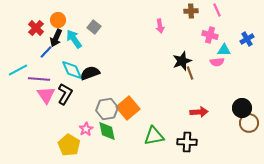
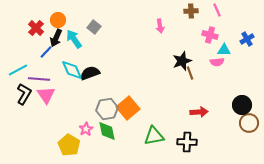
black L-shape: moved 41 px left
black circle: moved 3 px up
